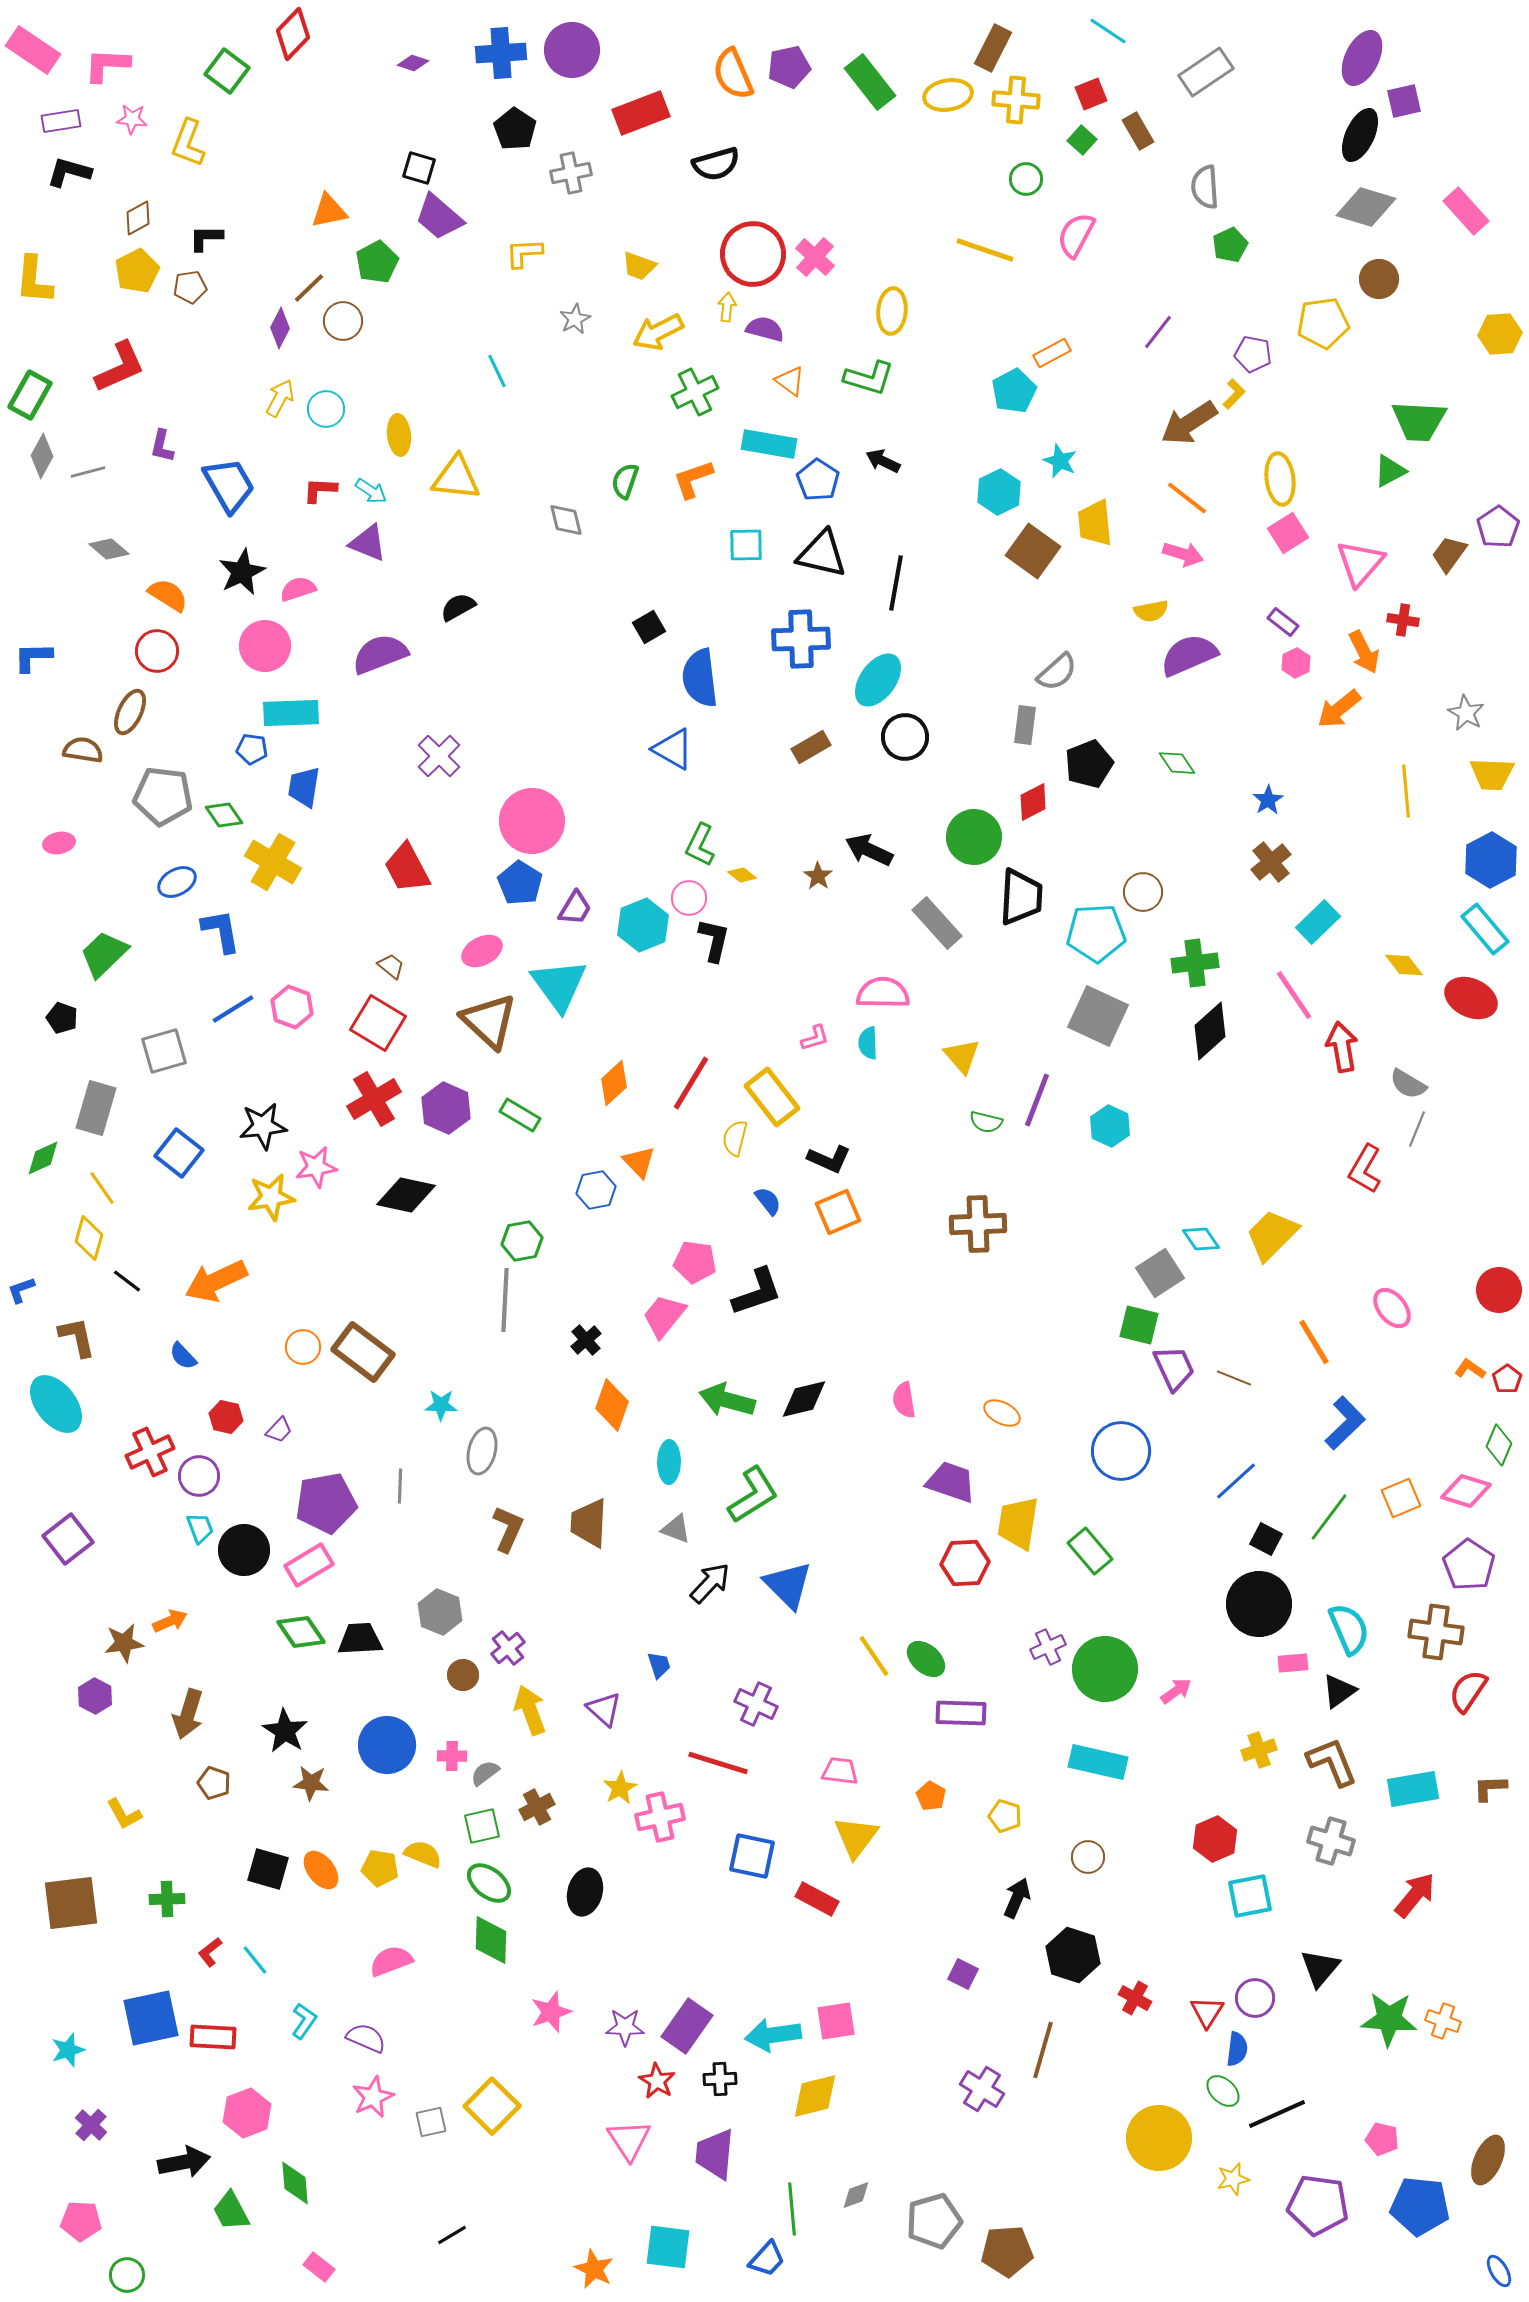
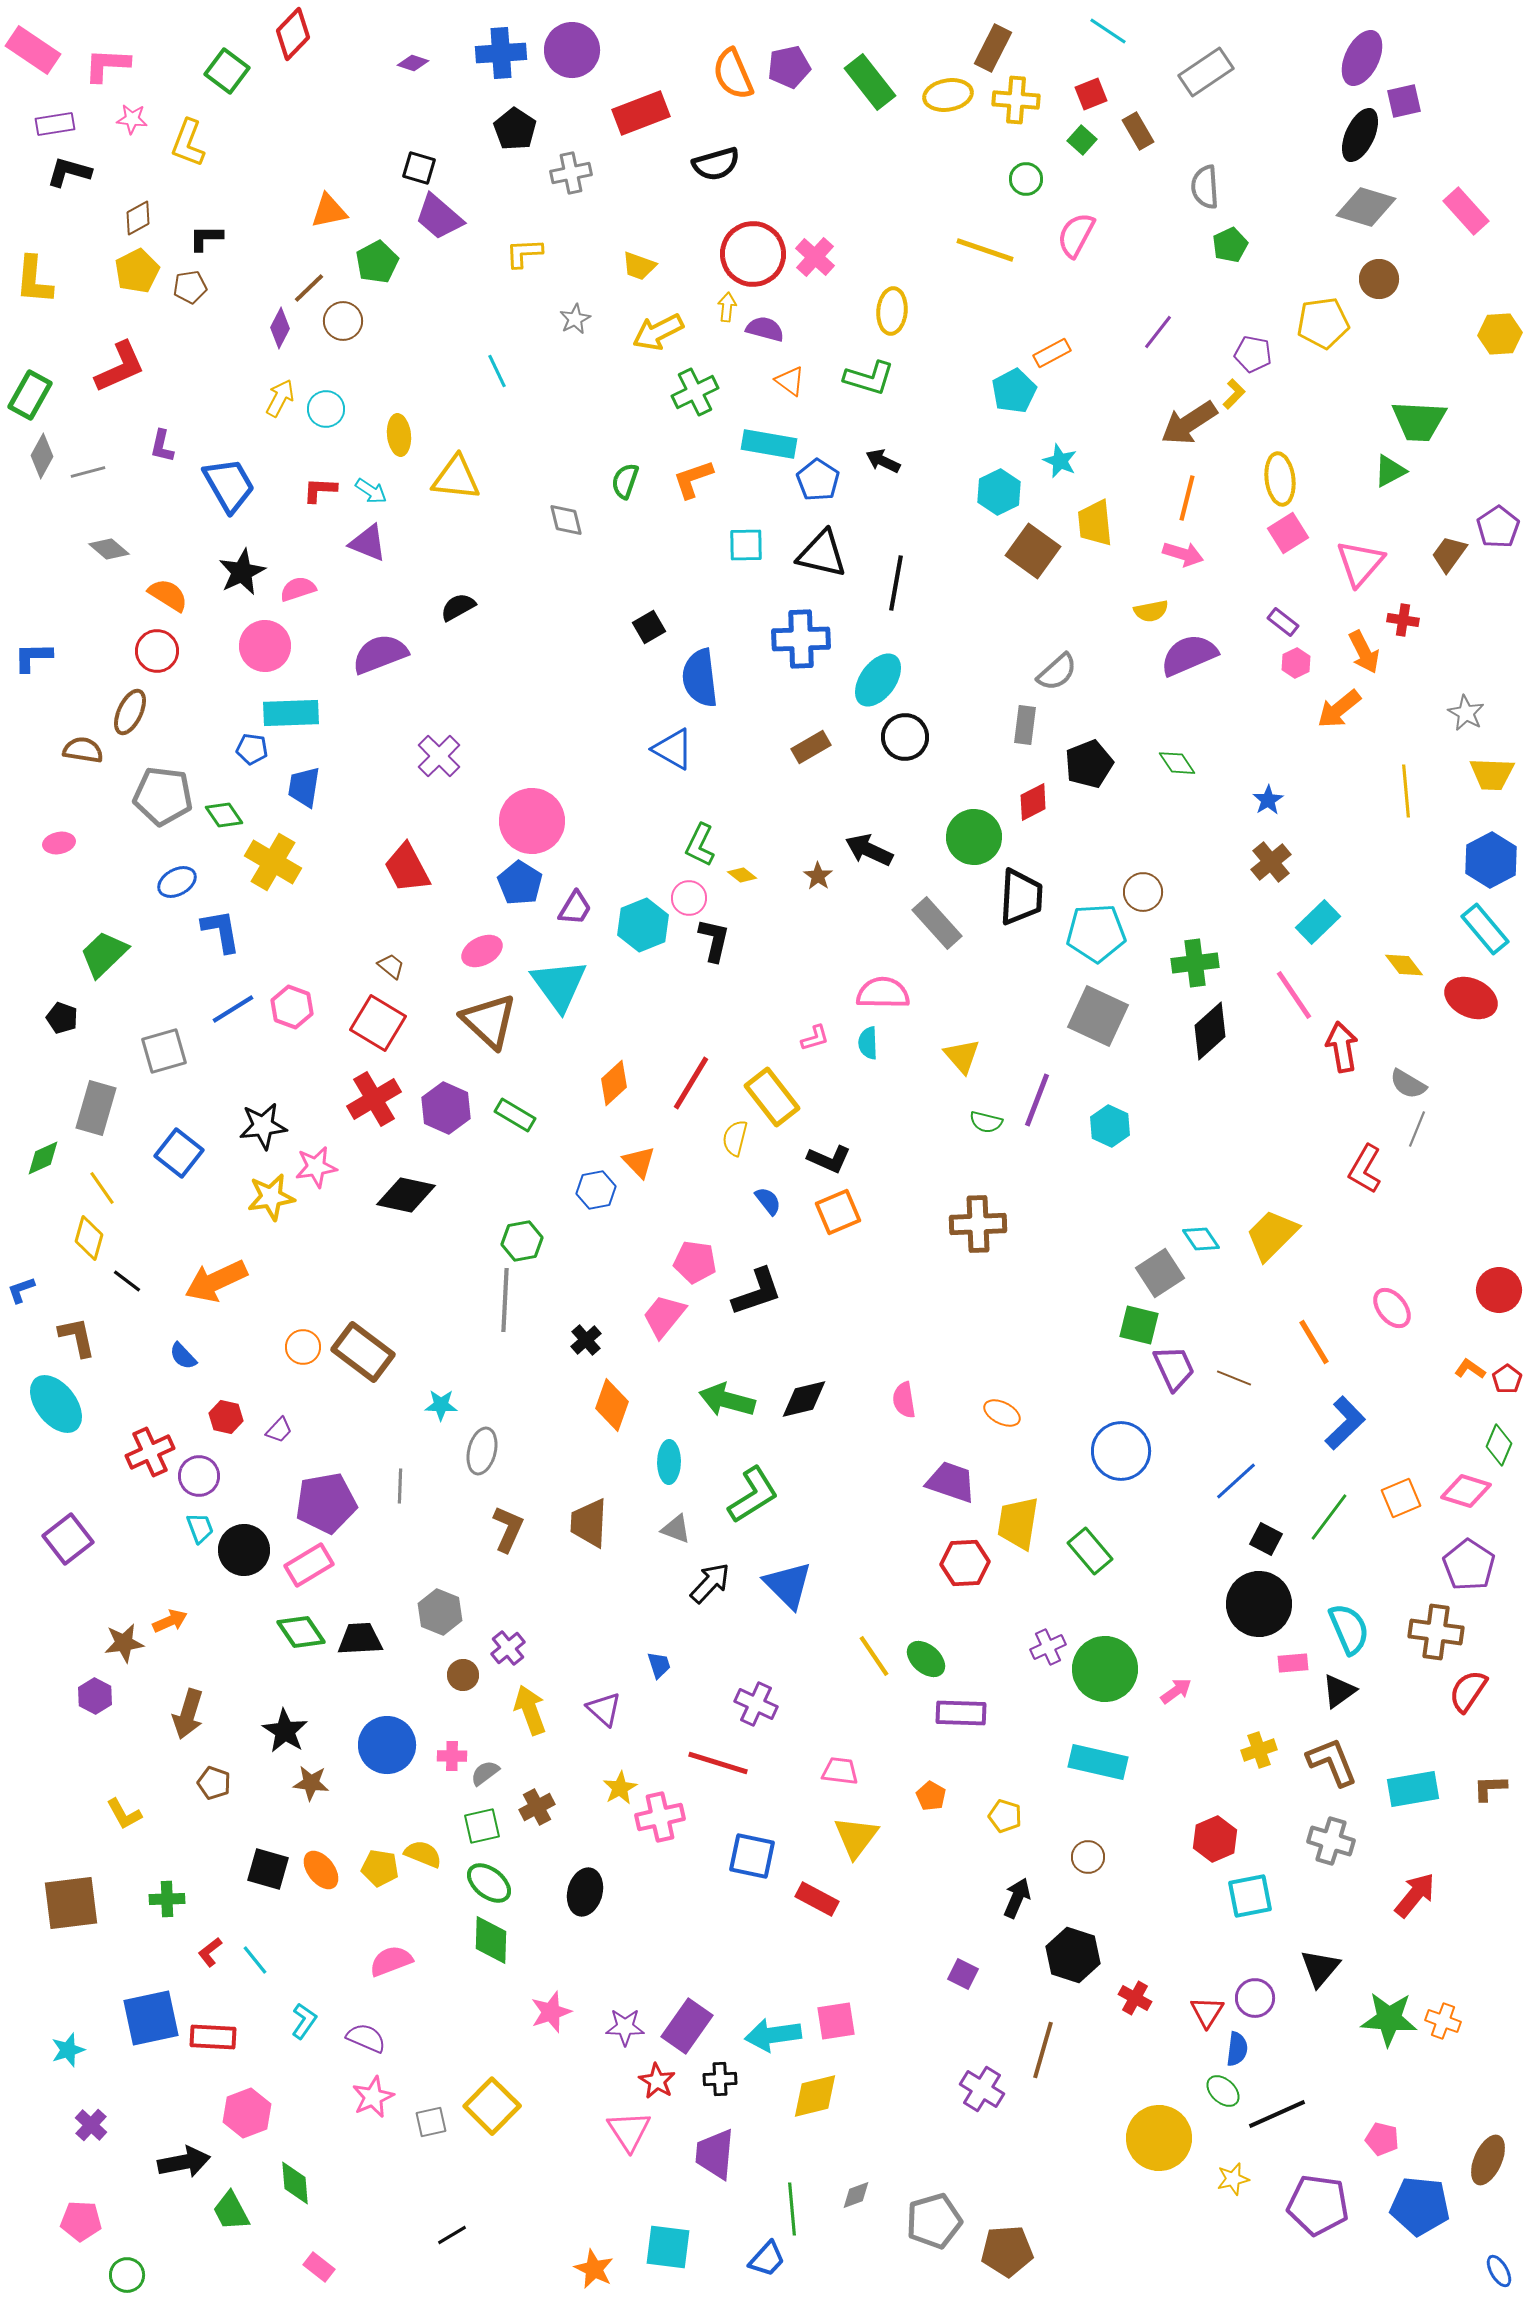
purple rectangle at (61, 121): moved 6 px left, 3 px down
orange line at (1187, 498): rotated 66 degrees clockwise
green rectangle at (520, 1115): moved 5 px left
pink triangle at (629, 2140): moved 9 px up
